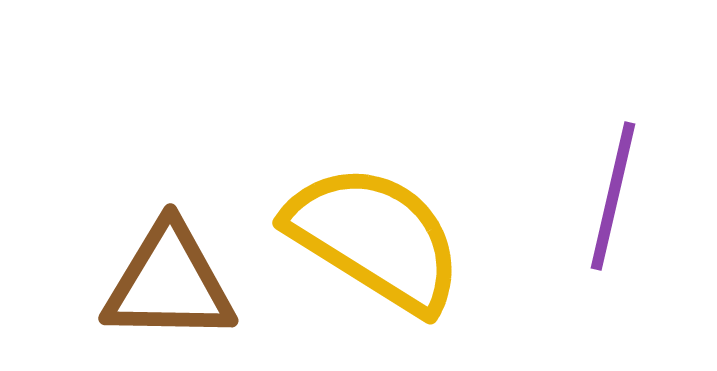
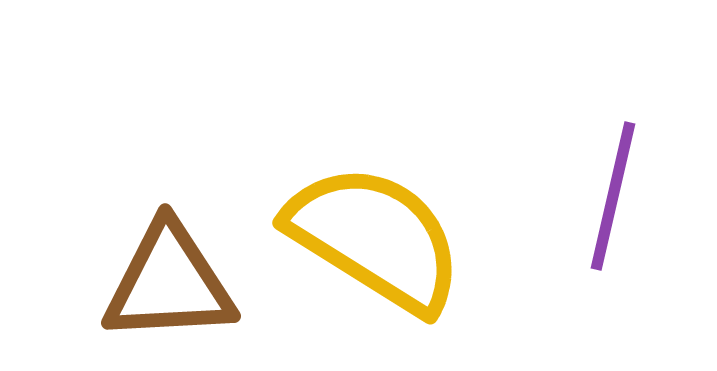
brown triangle: rotated 4 degrees counterclockwise
